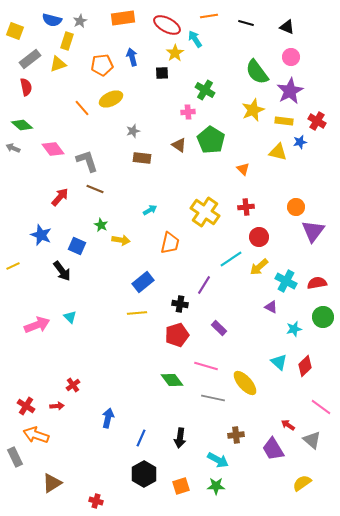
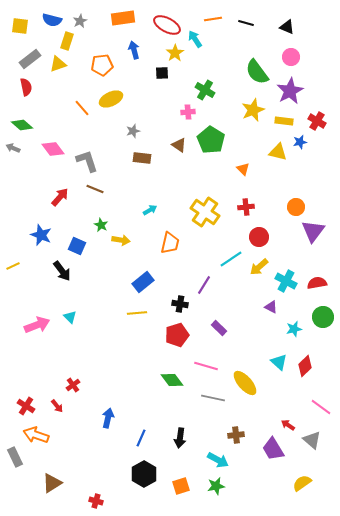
orange line at (209, 16): moved 4 px right, 3 px down
yellow square at (15, 31): moved 5 px right, 5 px up; rotated 12 degrees counterclockwise
blue arrow at (132, 57): moved 2 px right, 7 px up
red arrow at (57, 406): rotated 56 degrees clockwise
green star at (216, 486): rotated 12 degrees counterclockwise
